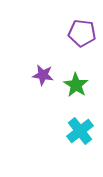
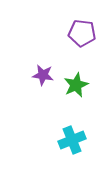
green star: rotated 15 degrees clockwise
cyan cross: moved 8 px left, 9 px down; rotated 16 degrees clockwise
